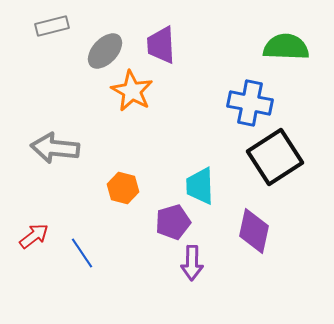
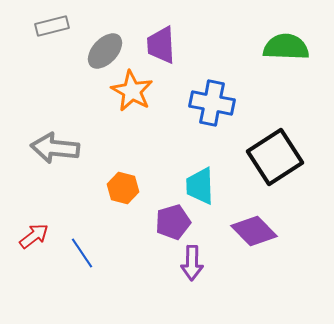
blue cross: moved 38 px left
purple diamond: rotated 57 degrees counterclockwise
